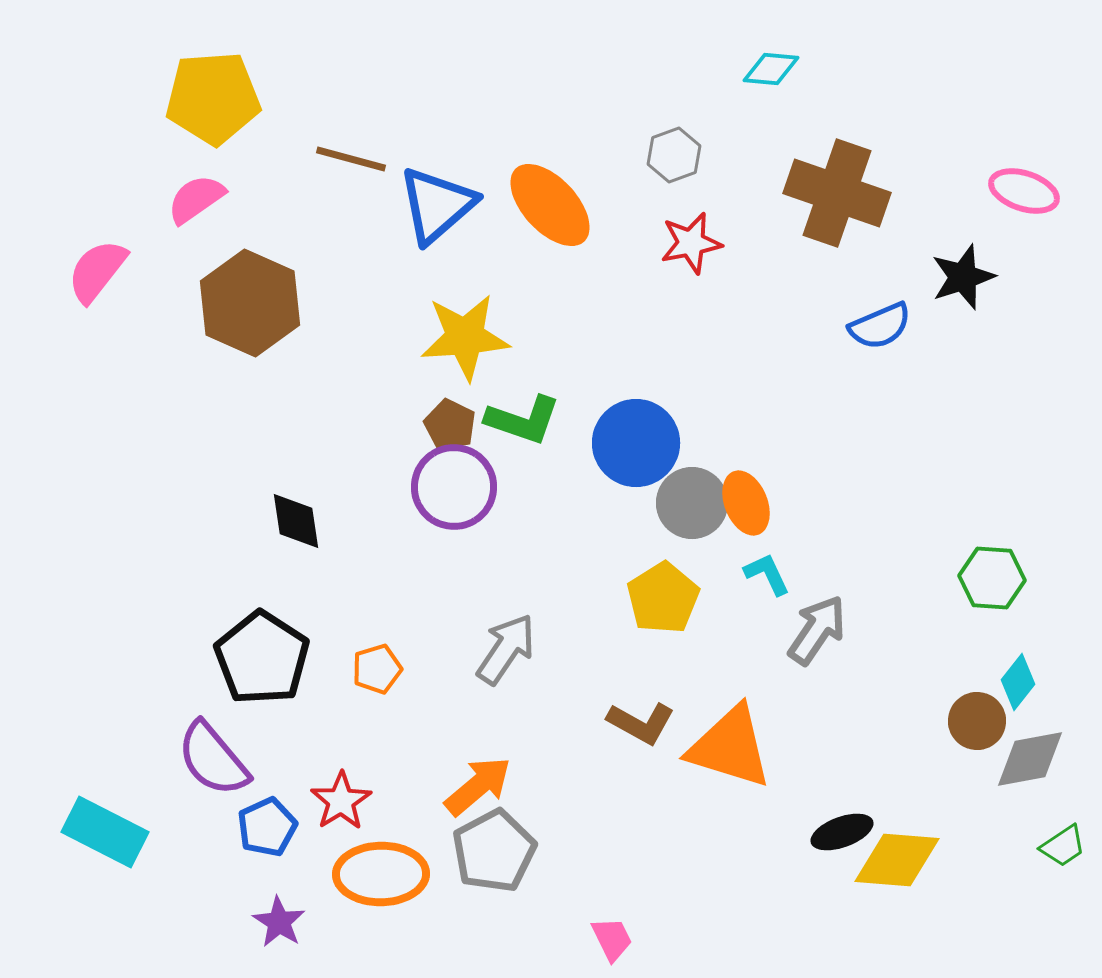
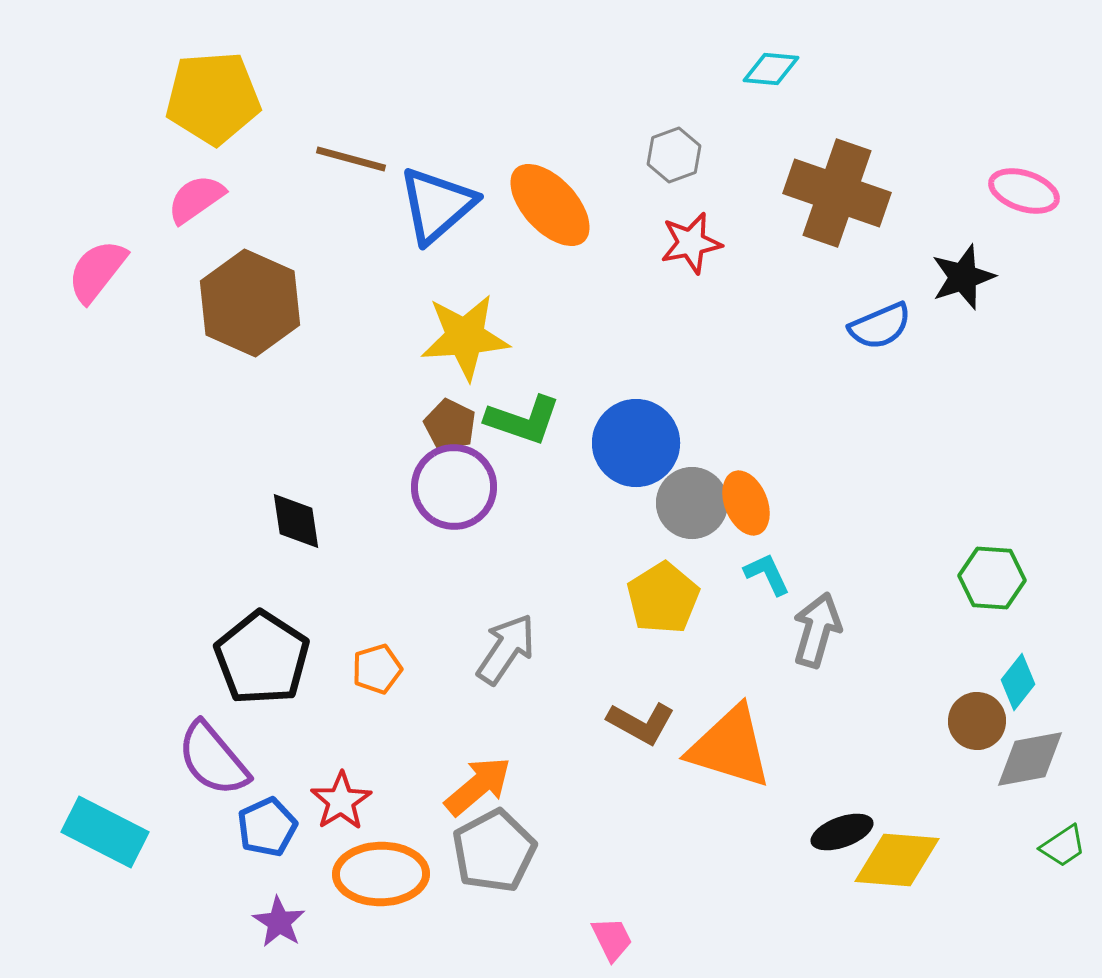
gray arrow at (817, 630): rotated 18 degrees counterclockwise
